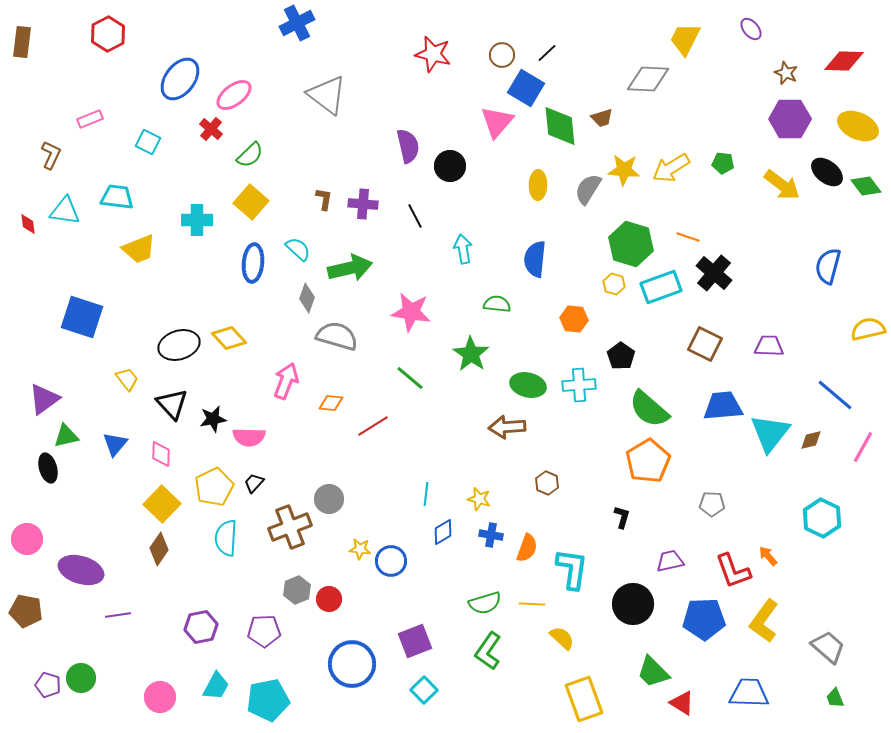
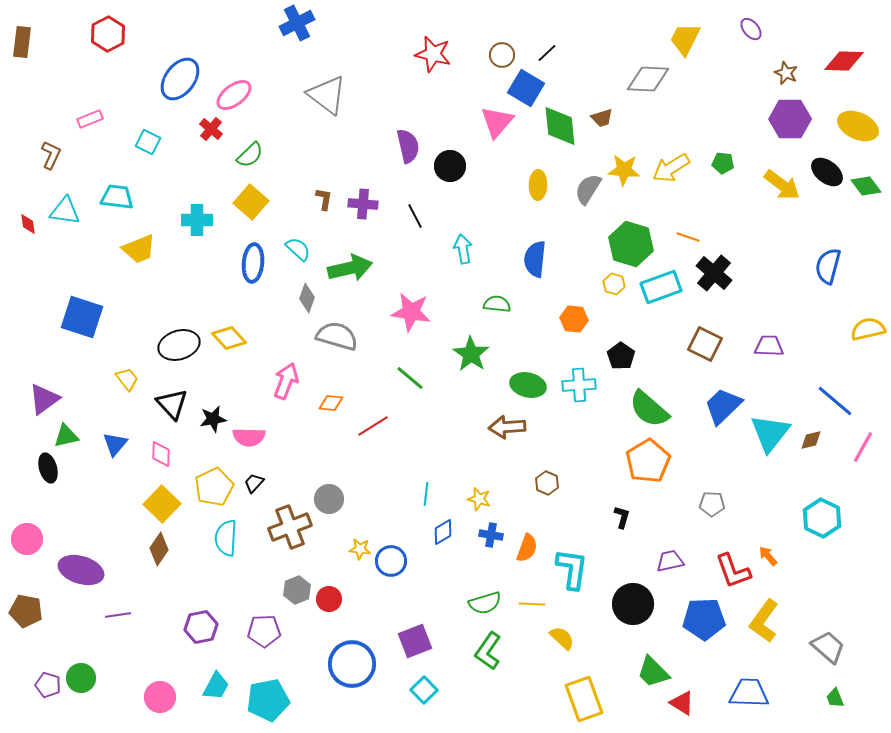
blue line at (835, 395): moved 6 px down
blue trapezoid at (723, 406): rotated 39 degrees counterclockwise
